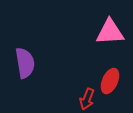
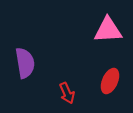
pink triangle: moved 2 px left, 2 px up
red arrow: moved 20 px left, 6 px up; rotated 45 degrees counterclockwise
